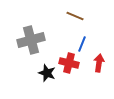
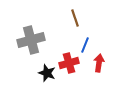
brown line: moved 2 px down; rotated 48 degrees clockwise
blue line: moved 3 px right, 1 px down
red cross: rotated 30 degrees counterclockwise
